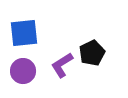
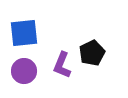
purple L-shape: rotated 36 degrees counterclockwise
purple circle: moved 1 px right
